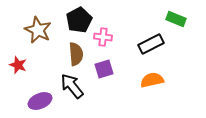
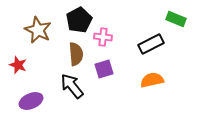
purple ellipse: moved 9 px left
